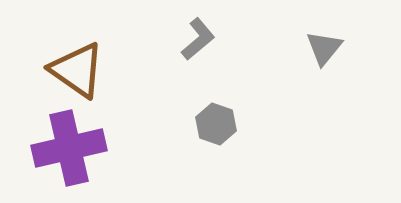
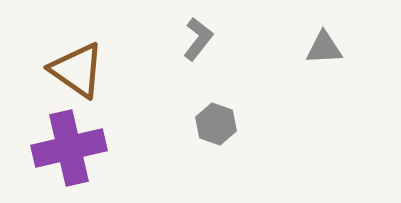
gray L-shape: rotated 12 degrees counterclockwise
gray triangle: rotated 48 degrees clockwise
